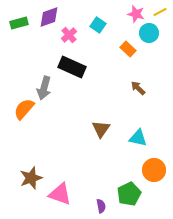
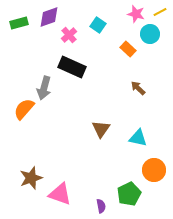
cyan circle: moved 1 px right, 1 px down
